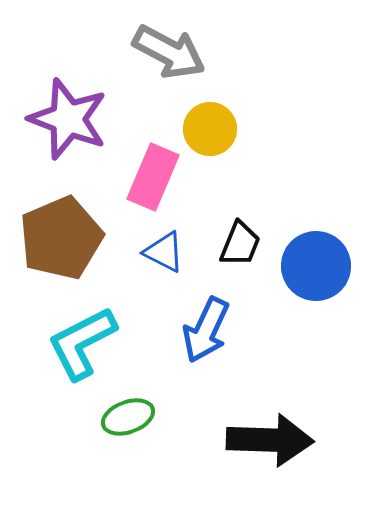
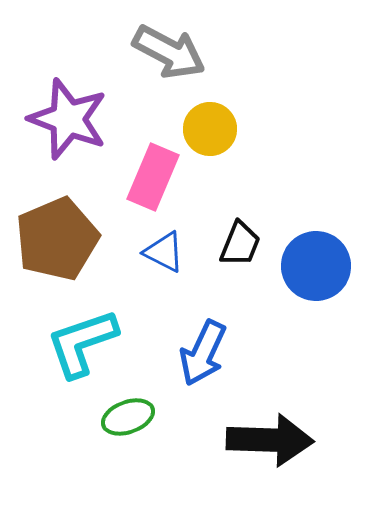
brown pentagon: moved 4 px left, 1 px down
blue arrow: moved 3 px left, 23 px down
cyan L-shape: rotated 8 degrees clockwise
